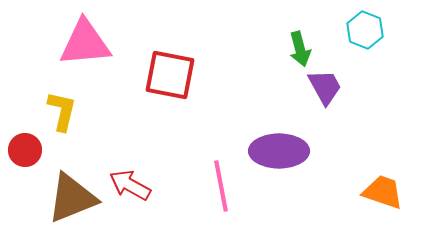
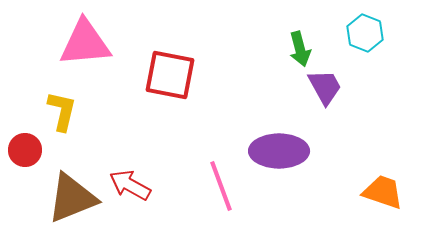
cyan hexagon: moved 3 px down
pink line: rotated 9 degrees counterclockwise
